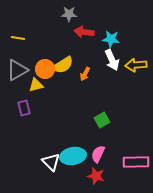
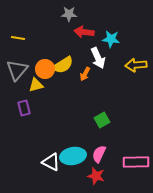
white arrow: moved 14 px left, 2 px up
gray triangle: rotated 20 degrees counterclockwise
pink semicircle: moved 1 px right
white triangle: rotated 18 degrees counterclockwise
